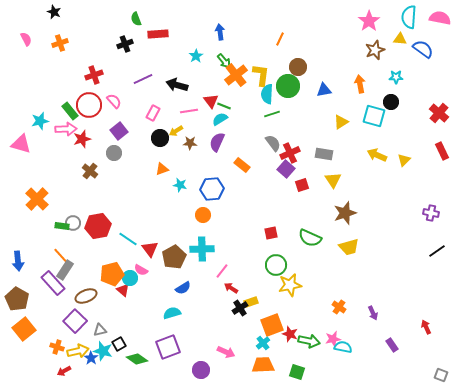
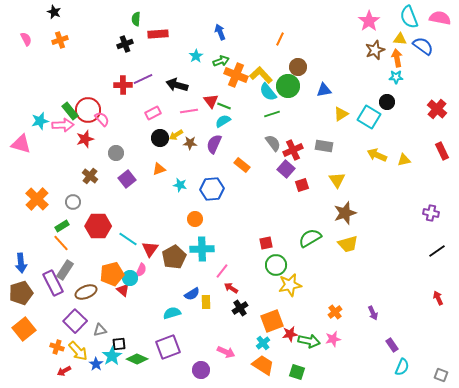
cyan semicircle at (409, 17): rotated 25 degrees counterclockwise
green semicircle at (136, 19): rotated 24 degrees clockwise
blue arrow at (220, 32): rotated 14 degrees counterclockwise
orange cross at (60, 43): moved 3 px up
blue semicircle at (423, 49): moved 3 px up
green arrow at (224, 61): moved 3 px left; rotated 70 degrees counterclockwise
red cross at (94, 75): moved 29 px right, 10 px down; rotated 18 degrees clockwise
orange cross at (236, 75): rotated 30 degrees counterclockwise
yellow L-shape at (261, 75): rotated 50 degrees counterclockwise
orange arrow at (360, 84): moved 37 px right, 26 px up
cyan semicircle at (267, 94): moved 1 px right, 2 px up; rotated 42 degrees counterclockwise
pink semicircle at (114, 101): moved 12 px left, 18 px down
black circle at (391, 102): moved 4 px left
red circle at (89, 105): moved 1 px left, 5 px down
pink rectangle at (153, 113): rotated 35 degrees clockwise
red cross at (439, 113): moved 2 px left, 4 px up
cyan square at (374, 116): moved 5 px left, 1 px down; rotated 15 degrees clockwise
cyan semicircle at (220, 119): moved 3 px right, 2 px down
yellow triangle at (341, 122): moved 8 px up
pink arrow at (66, 129): moved 3 px left, 4 px up
purple square at (119, 131): moved 8 px right, 48 px down
yellow arrow at (176, 131): moved 4 px down
red star at (82, 139): moved 3 px right
purple semicircle at (217, 142): moved 3 px left, 2 px down
gray circle at (114, 153): moved 2 px right
red cross at (290, 153): moved 3 px right, 3 px up
gray rectangle at (324, 154): moved 8 px up
yellow triangle at (404, 160): rotated 32 degrees clockwise
orange triangle at (162, 169): moved 3 px left
brown cross at (90, 171): moved 5 px down
yellow triangle at (333, 180): moved 4 px right
orange circle at (203, 215): moved 8 px left, 4 px down
gray circle at (73, 223): moved 21 px up
green rectangle at (62, 226): rotated 40 degrees counterclockwise
red hexagon at (98, 226): rotated 10 degrees clockwise
red square at (271, 233): moved 5 px left, 10 px down
green semicircle at (310, 238): rotated 125 degrees clockwise
yellow trapezoid at (349, 247): moved 1 px left, 3 px up
red triangle at (150, 249): rotated 12 degrees clockwise
orange line at (61, 256): moved 13 px up
blue arrow at (18, 261): moved 3 px right, 2 px down
pink semicircle at (141, 270): rotated 96 degrees counterclockwise
purple rectangle at (53, 283): rotated 15 degrees clockwise
blue semicircle at (183, 288): moved 9 px right, 6 px down
brown ellipse at (86, 296): moved 4 px up
brown pentagon at (17, 299): moved 4 px right, 6 px up; rotated 25 degrees clockwise
yellow rectangle at (251, 302): moved 45 px left; rotated 72 degrees counterclockwise
orange cross at (339, 307): moved 4 px left, 5 px down; rotated 16 degrees clockwise
orange square at (272, 325): moved 4 px up
red arrow at (426, 327): moved 12 px right, 29 px up
red star at (290, 334): rotated 28 degrees counterclockwise
black square at (119, 344): rotated 24 degrees clockwise
cyan semicircle at (343, 347): moved 59 px right, 20 px down; rotated 102 degrees clockwise
yellow arrow at (78, 351): rotated 60 degrees clockwise
cyan star at (103, 351): moved 9 px right, 5 px down; rotated 24 degrees clockwise
blue star at (91, 358): moved 5 px right, 6 px down
green diamond at (137, 359): rotated 10 degrees counterclockwise
orange trapezoid at (263, 365): rotated 35 degrees clockwise
